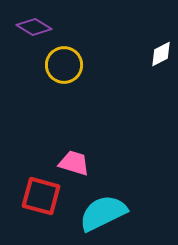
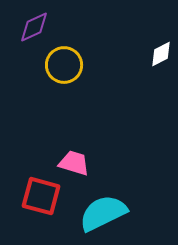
purple diamond: rotated 56 degrees counterclockwise
